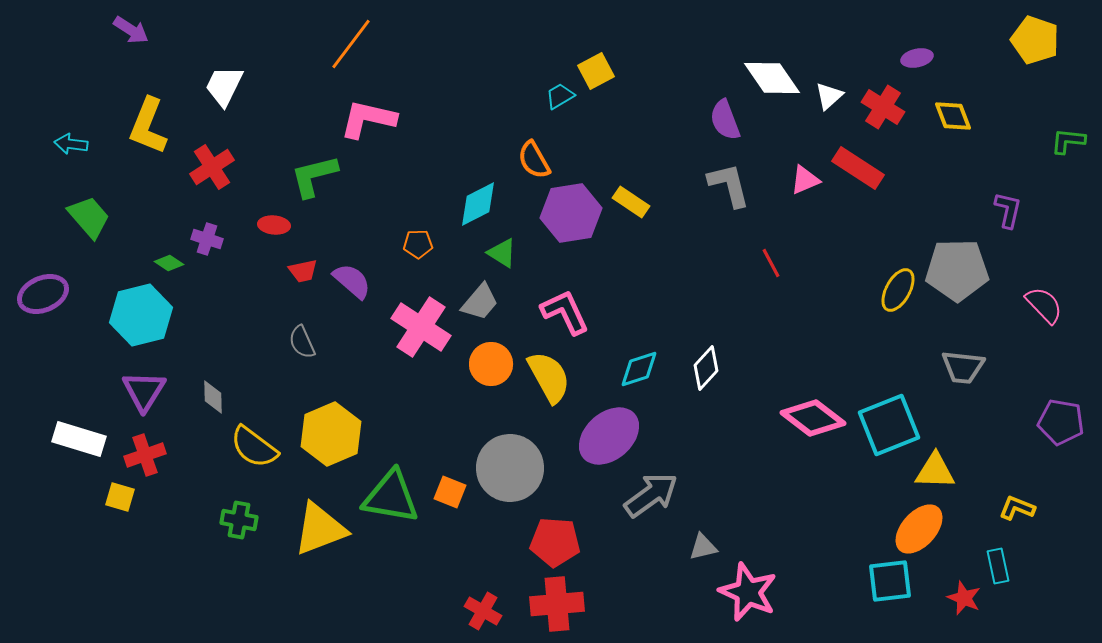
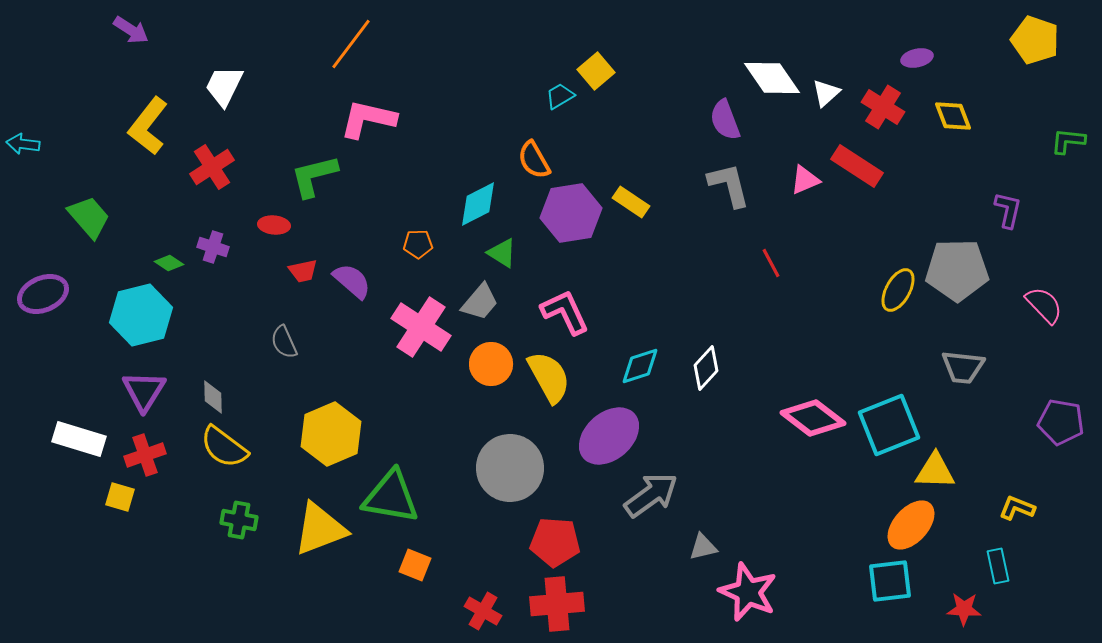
yellow square at (596, 71): rotated 12 degrees counterclockwise
white triangle at (829, 96): moved 3 px left, 3 px up
yellow L-shape at (148, 126): rotated 16 degrees clockwise
cyan arrow at (71, 144): moved 48 px left
red rectangle at (858, 168): moved 1 px left, 2 px up
purple cross at (207, 239): moved 6 px right, 8 px down
gray semicircle at (302, 342): moved 18 px left
cyan diamond at (639, 369): moved 1 px right, 3 px up
yellow semicircle at (254, 447): moved 30 px left
orange square at (450, 492): moved 35 px left, 73 px down
orange ellipse at (919, 529): moved 8 px left, 4 px up
red star at (964, 598): moved 11 px down; rotated 20 degrees counterclockwise
